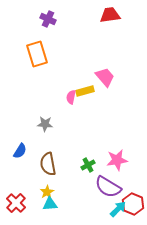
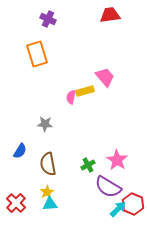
pink star: rotated 30 degrees counterclockwise
